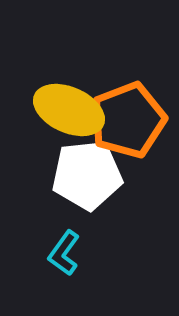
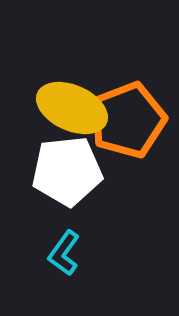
yellow ellipse: moved 3 px right, 2 px up
white pentagon: moved 20 px left, 4 px up
